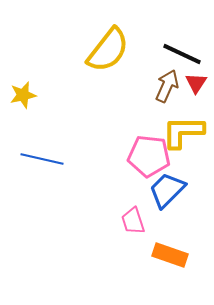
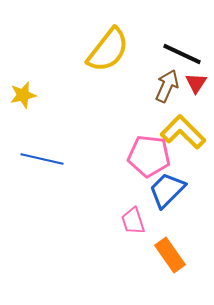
yellow L-shape: rotated 45 degrees clockwise
orange rectangle: rotated 36 degrees clockwise
